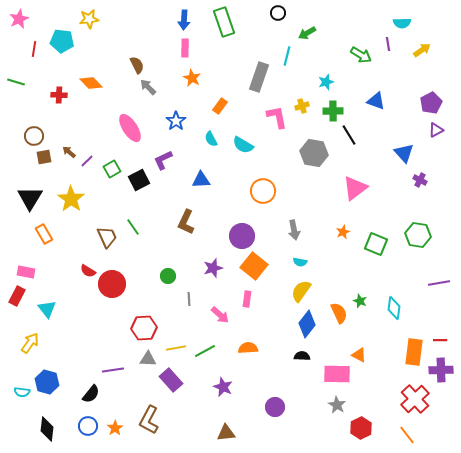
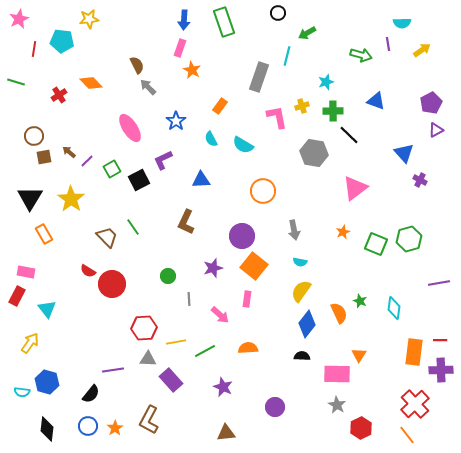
pink rectangle at (185, 48): moved 5 px left; rotated 18 degrees clockwise
green arrow at (361, 55): rotated 15 degrees counterclockwise
orange star at (192, 78): moved 8 px up
red cross at (59, 95): rotated 35 degrees counterclockwise
black line at (349, 135): rotated 15 degrees counterclockwise
green hexagon at (418, 235): moved 9 px left, 4 px down; rotated 25 degrees counterclockwise
brown trapezoid at (107, 237): rotated 20 degrees counterclockwise
yellow line at (176, 348): moved 6 px up
orange triangle at (359, 355): rotated 35 degrees clockwise
red cross at (415, 399): moved 5 px down
